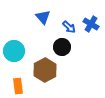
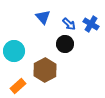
blue arrow: moved 3 px up
black circle: moved 3 px right, 3 px up
orange rectangle: rotated 56 degrees clockwise
